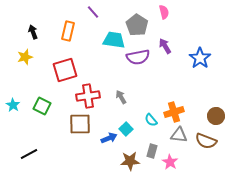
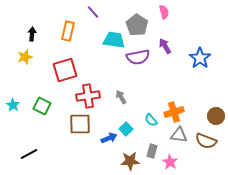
black arrow: moved 1 px left, 2 px down; rotated 24 degrees clockwise
